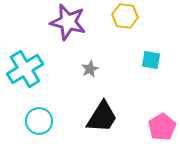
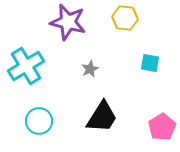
yellow hexagon: moved 2 px down
cyan square: moved 1 px left, 3 px down
cyan cross: moved 1 px right, 3 px up
